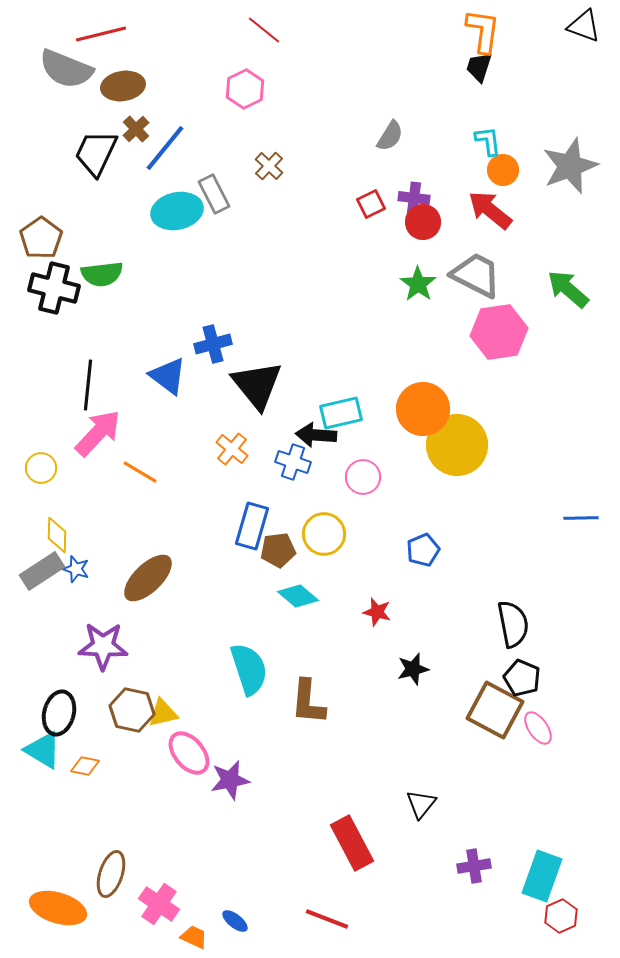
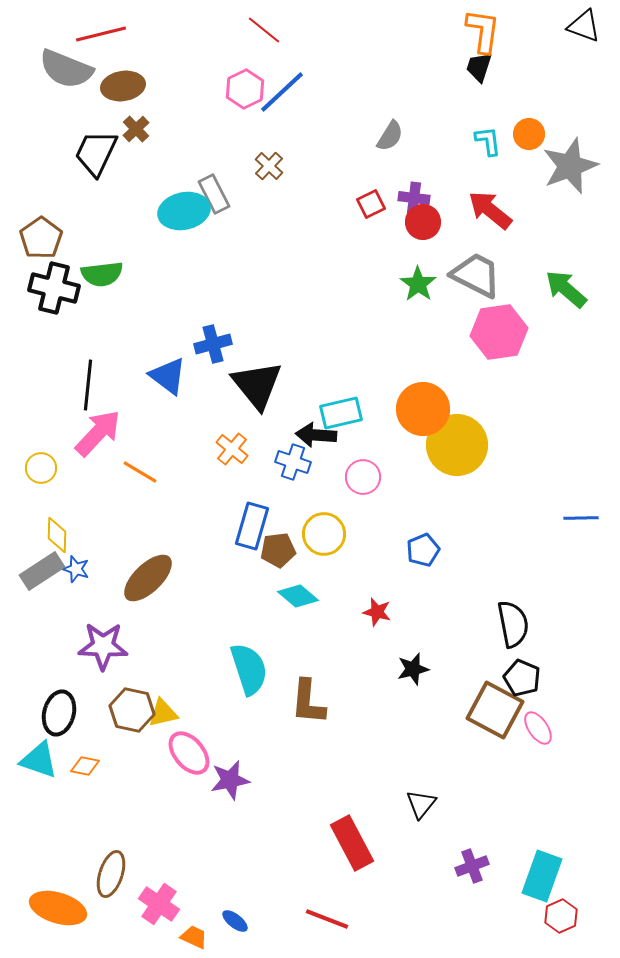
blue line at (165, 148): moved 117 px right, 56 px up; rotated 8 degrees clockwise
orange circle at (503, 170): moved 26 px right, 36 px up
cyan ellipse at (177, 211): moved 7 px right
green arrow at (568, 289): moved 2 px left
cyan triangle at (43, 750): moved 4 px left, 10 px down; rotated 12 degrees counterclockwise
purple cross at (474, 866): moved 2 px left; rotated 12 degrees counterclockwise
